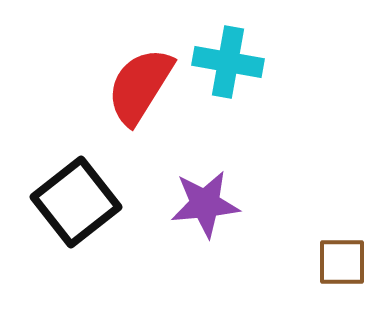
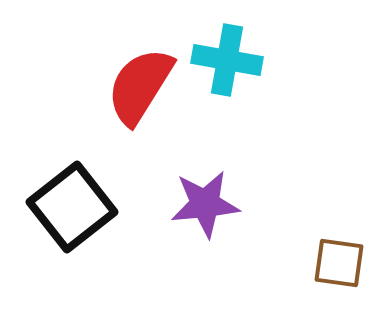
cyan cross: moved 1 px left, 2 px up
black square: moved 4 px left, 5 px down
brown square: moved 3 px left, 1 px down; rotated 8 degrees clockwise
